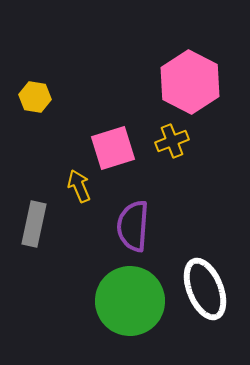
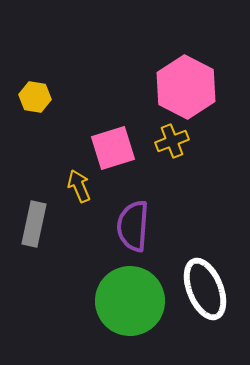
pink hexagon: moved 4 px left, 5 px down
